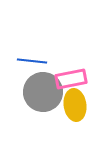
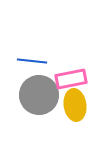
gray circle: moved 4 px left, 3 px down
